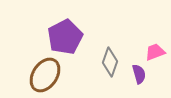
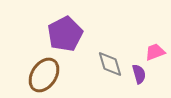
purple pentagon: moved 3 px up
gray diamond: moved 2 px down; rotated 36 degrees counterclockwise
brown ellipse: moved 1 px left
